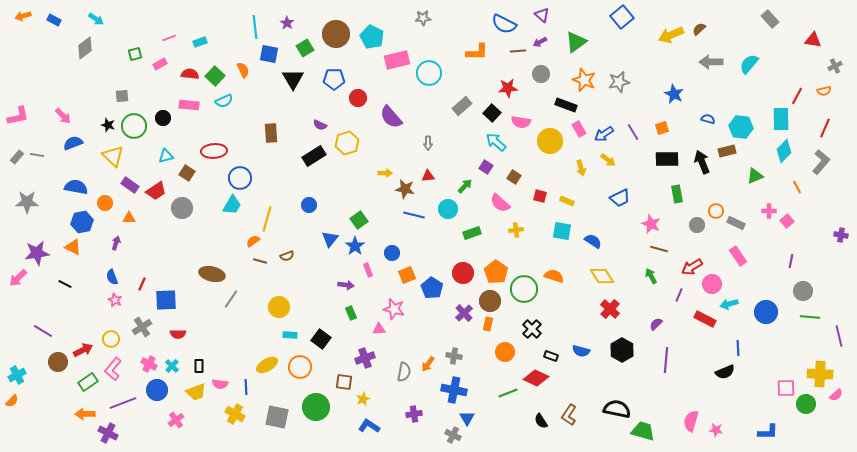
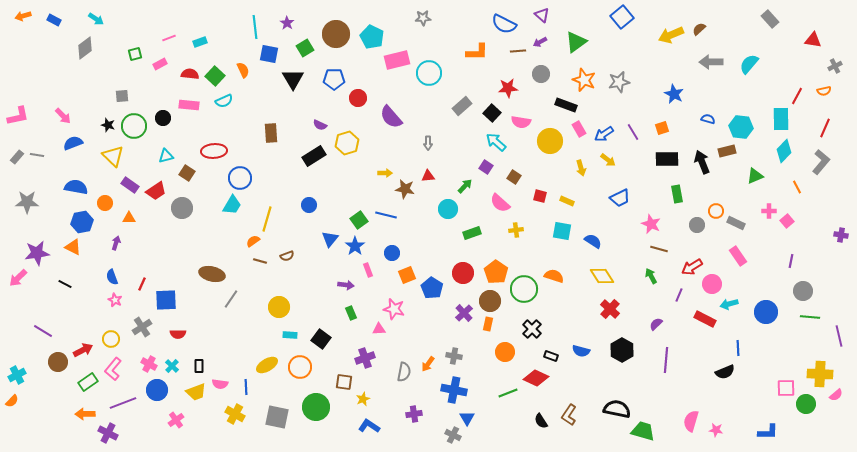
blue line at (414, 215): moved 28 px left
